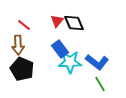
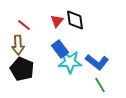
black diamond: moved 1 px right, 3 px up; rotated 15 degrees clockwise
green line: moved 1 px down
